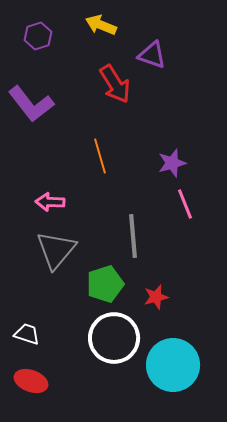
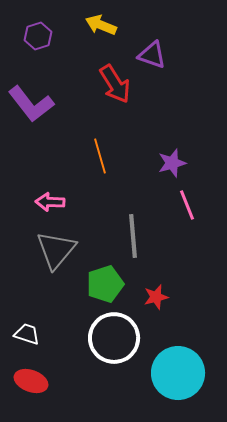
pink line: moved 2 px right, 1 px down
cyan circle: moved 5 px right, 8 px down
